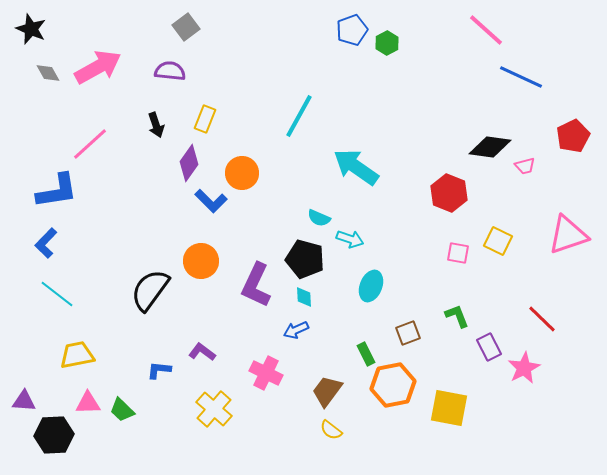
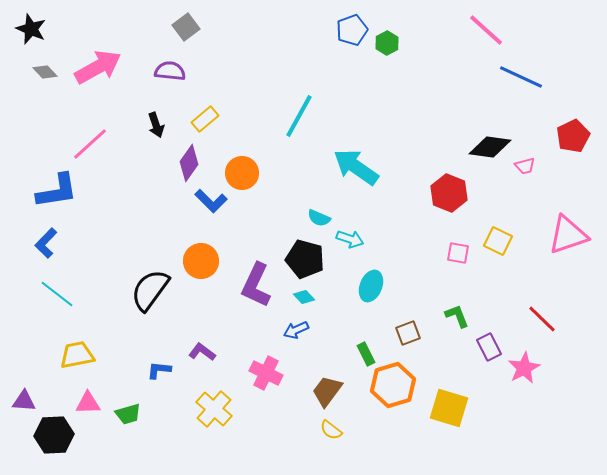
gray diamond at (48, 73): moved 3 px left, 1 px up; rotated 15 degrees counterclockwise
yellow rectangle at (205, 119): rotated 28 degrees clockwise
cyan diamond at (304, 297): rotated 40 degrees counterclockwise
orange hexagon at (393, 385): rotated 6 degrees counterclockwise
yellow square at (449, 408): rotated 6 degrees clockwise
green trapezoid at (122, 410): moved 6 px right, 4 px down; rotated 60 degrees counterclockwise
